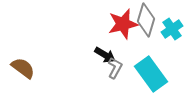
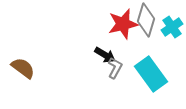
cyan cross: moved 2 px up
